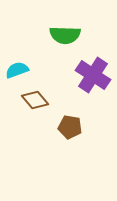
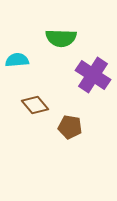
green semicircle: moved 4 px left, 3 px down
cyan semicircle: moved 10 px up; rotated 15 degrees clockwise
brown diamond: moved 5 px down
